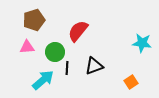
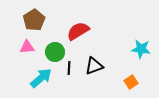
brown pentagon: rotated 15 degrees counterclockwise
red semicircle: rotated 20 degrees clockwise
cyan star: moved 1 px left, 6 px down
black line: moved 2 px right
cyan arrow: moved 2 px left, 2 px up
